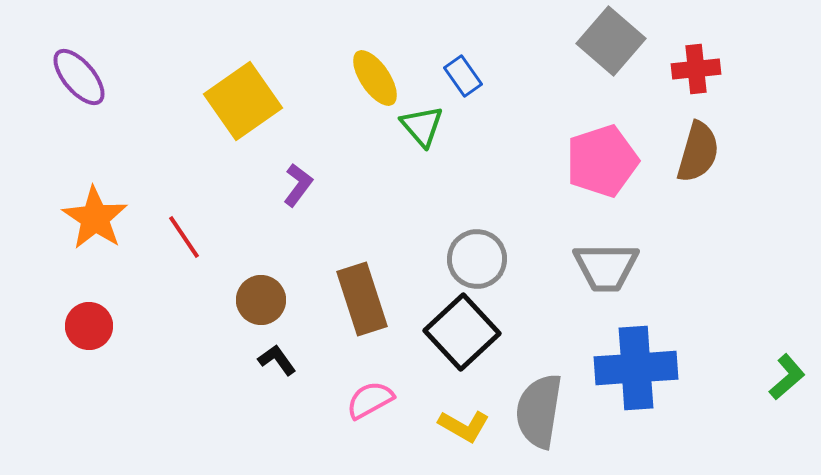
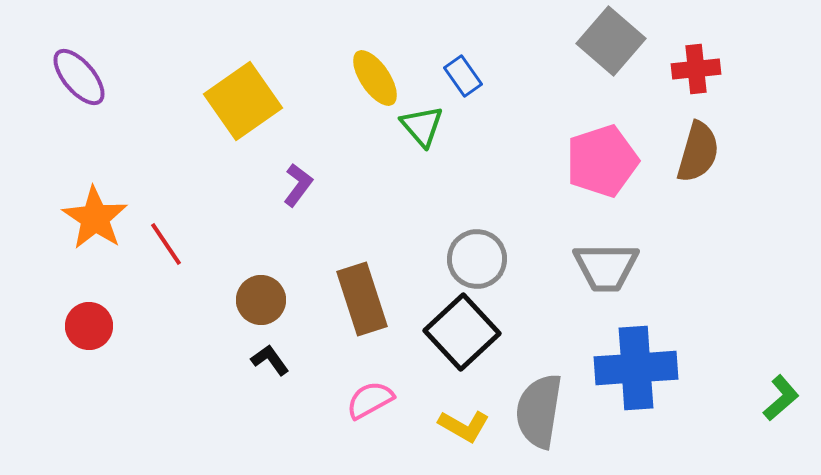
red line: moved 18 px left, 7 px down
black L-shape: moved 7 px left
green L-shape: moved 6 px left, 21 px down
